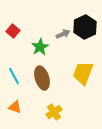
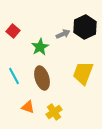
orange triangle: moved 13 px right
